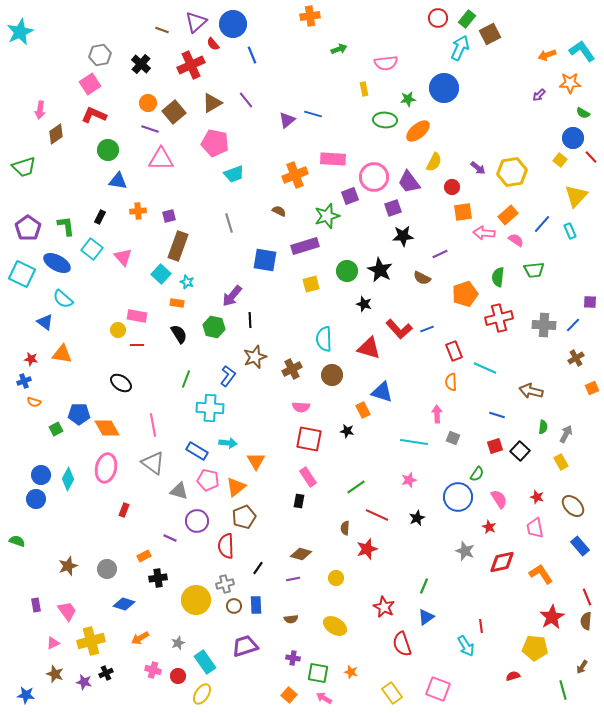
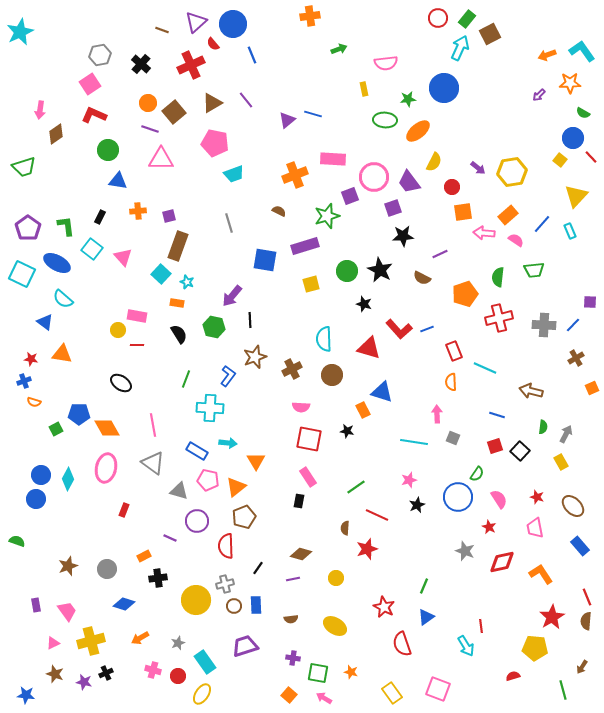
black star at (417, 518): moved 13 px up
